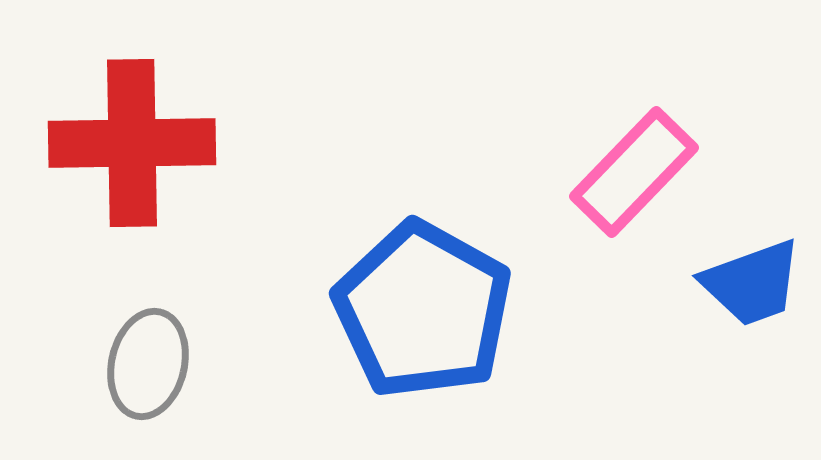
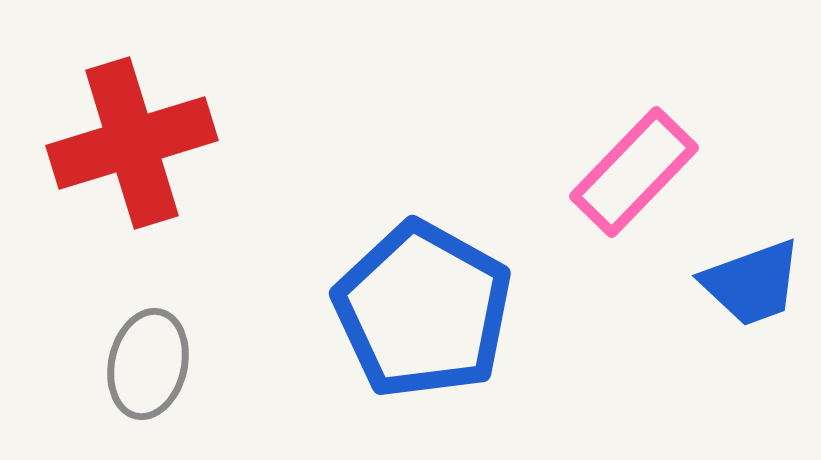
red cross: rotated 16 degrees counterclockwise
